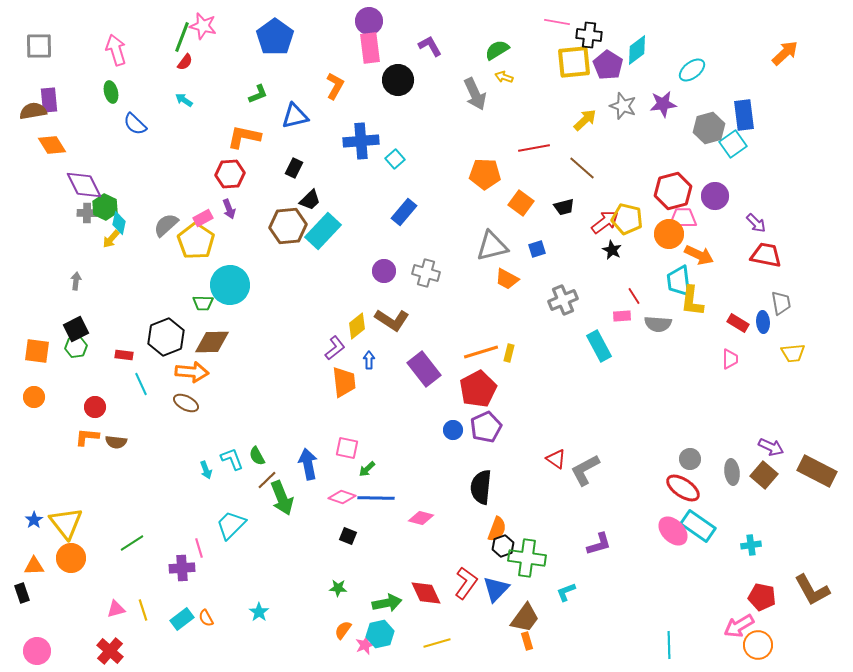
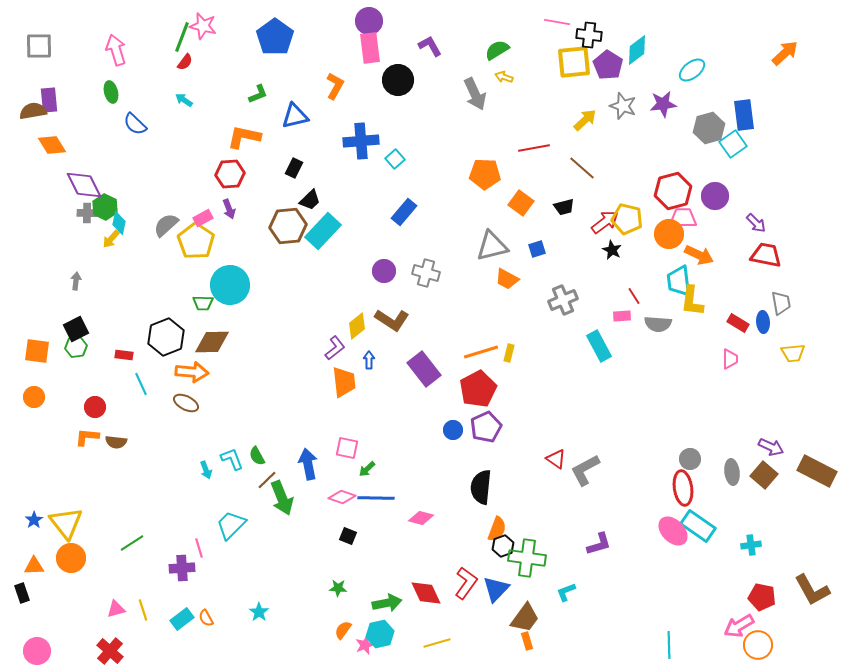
red ellipse at (683, 488): rotated 48 degrees clockwise
